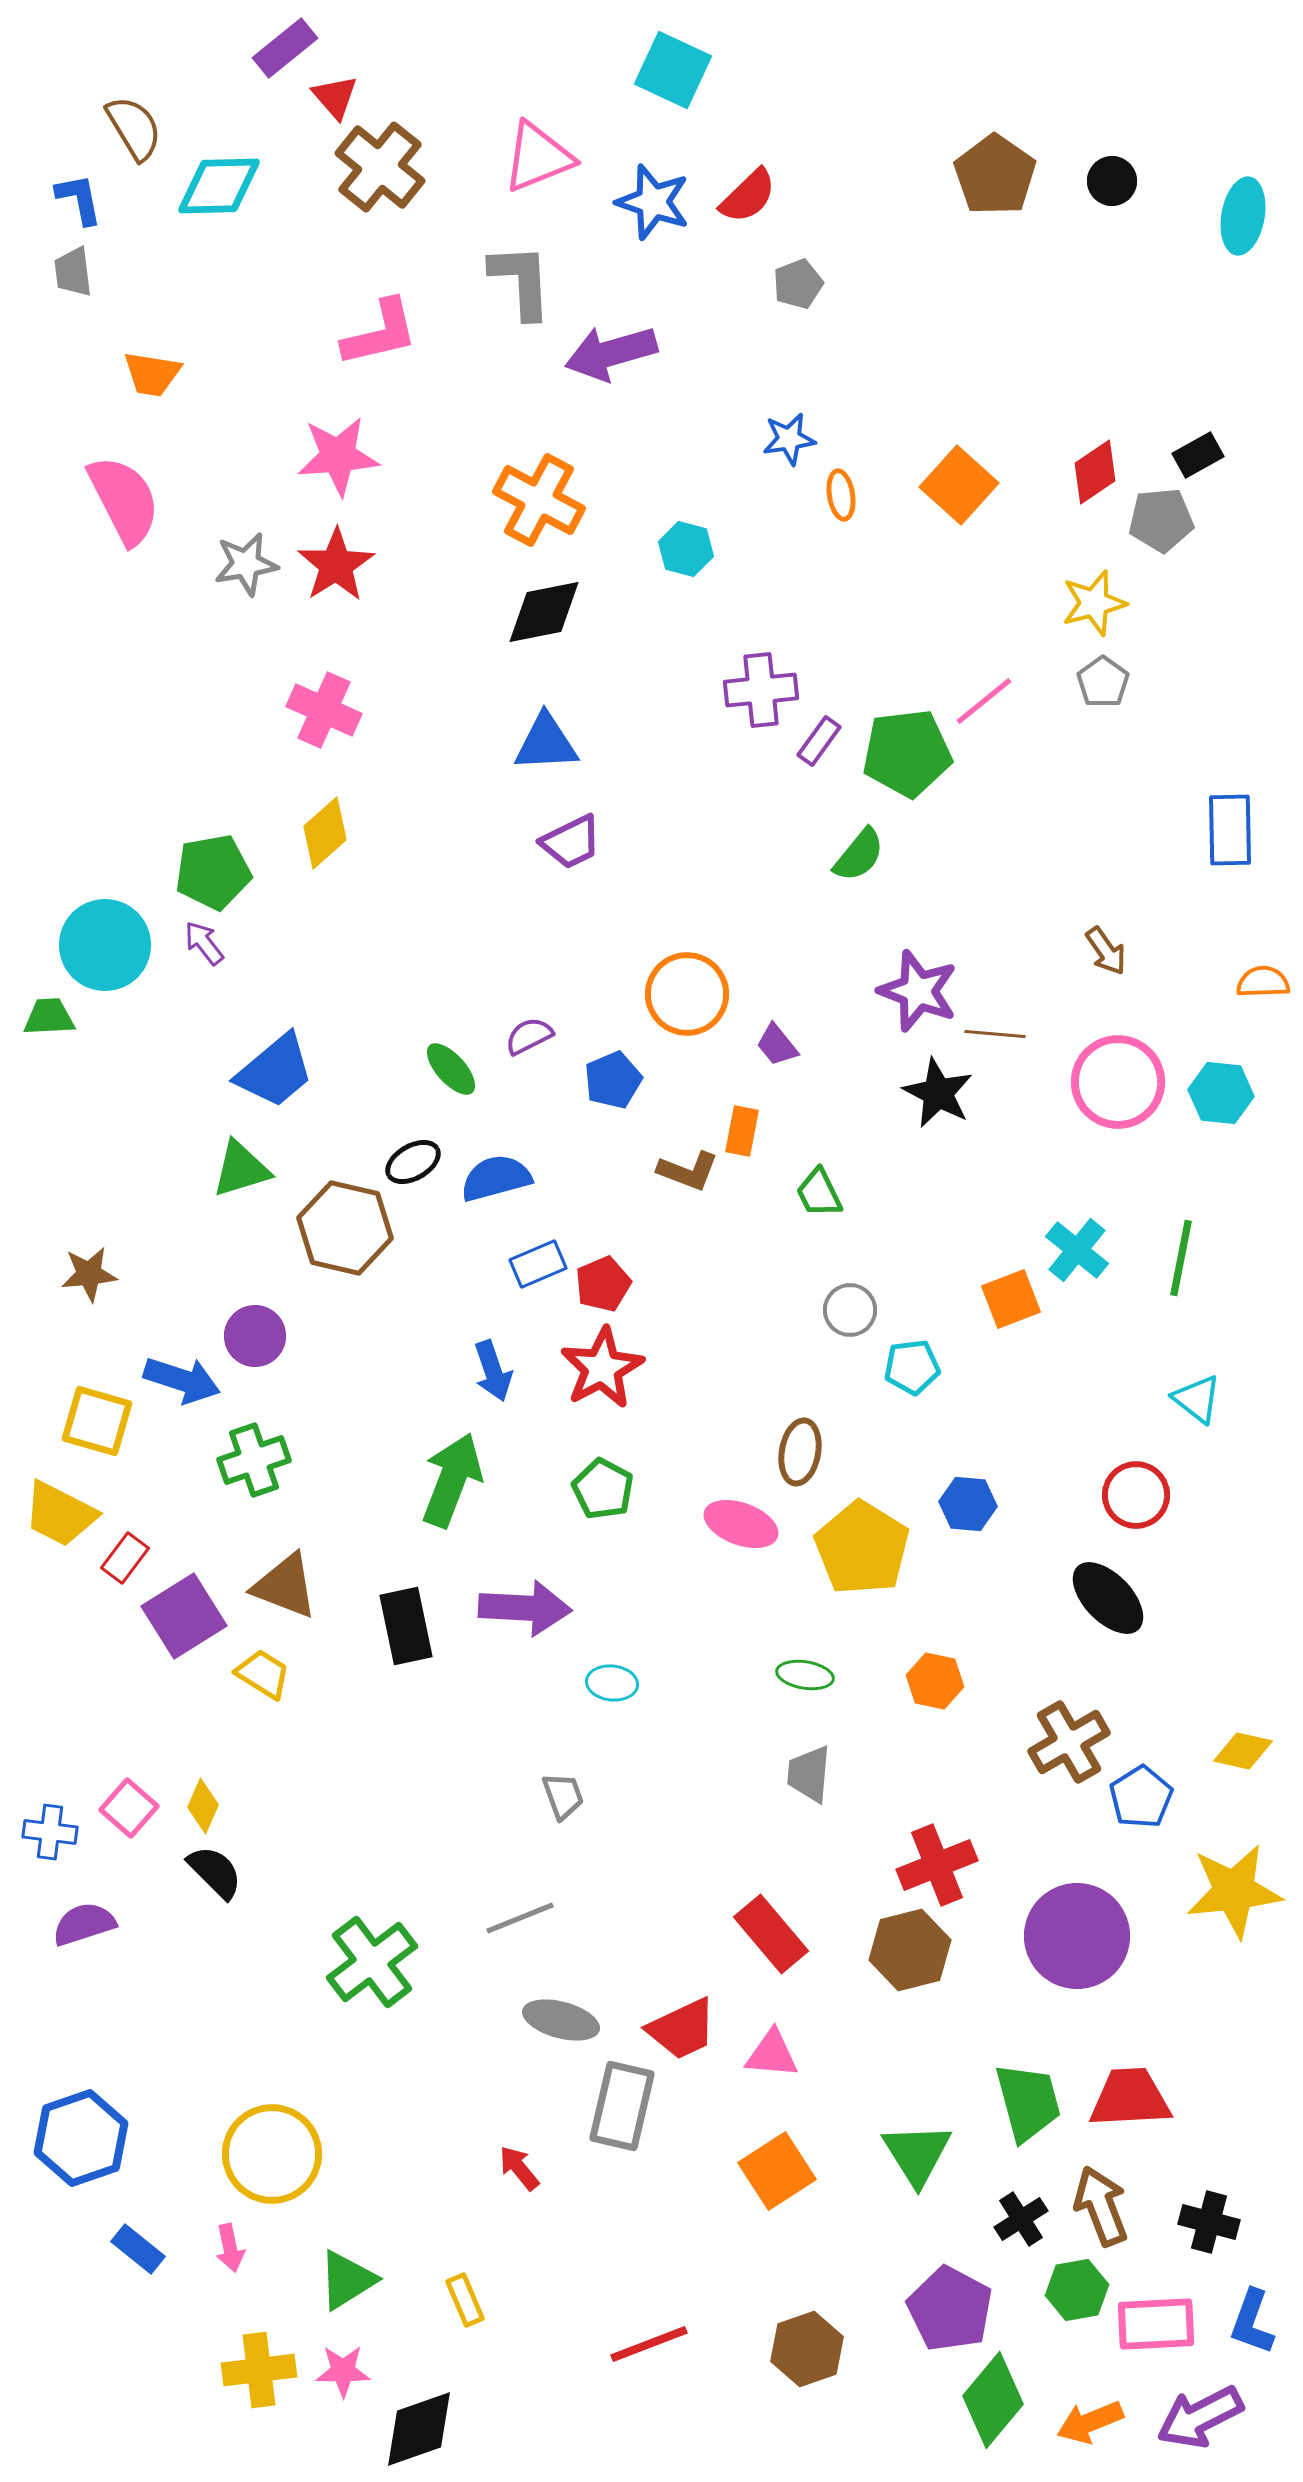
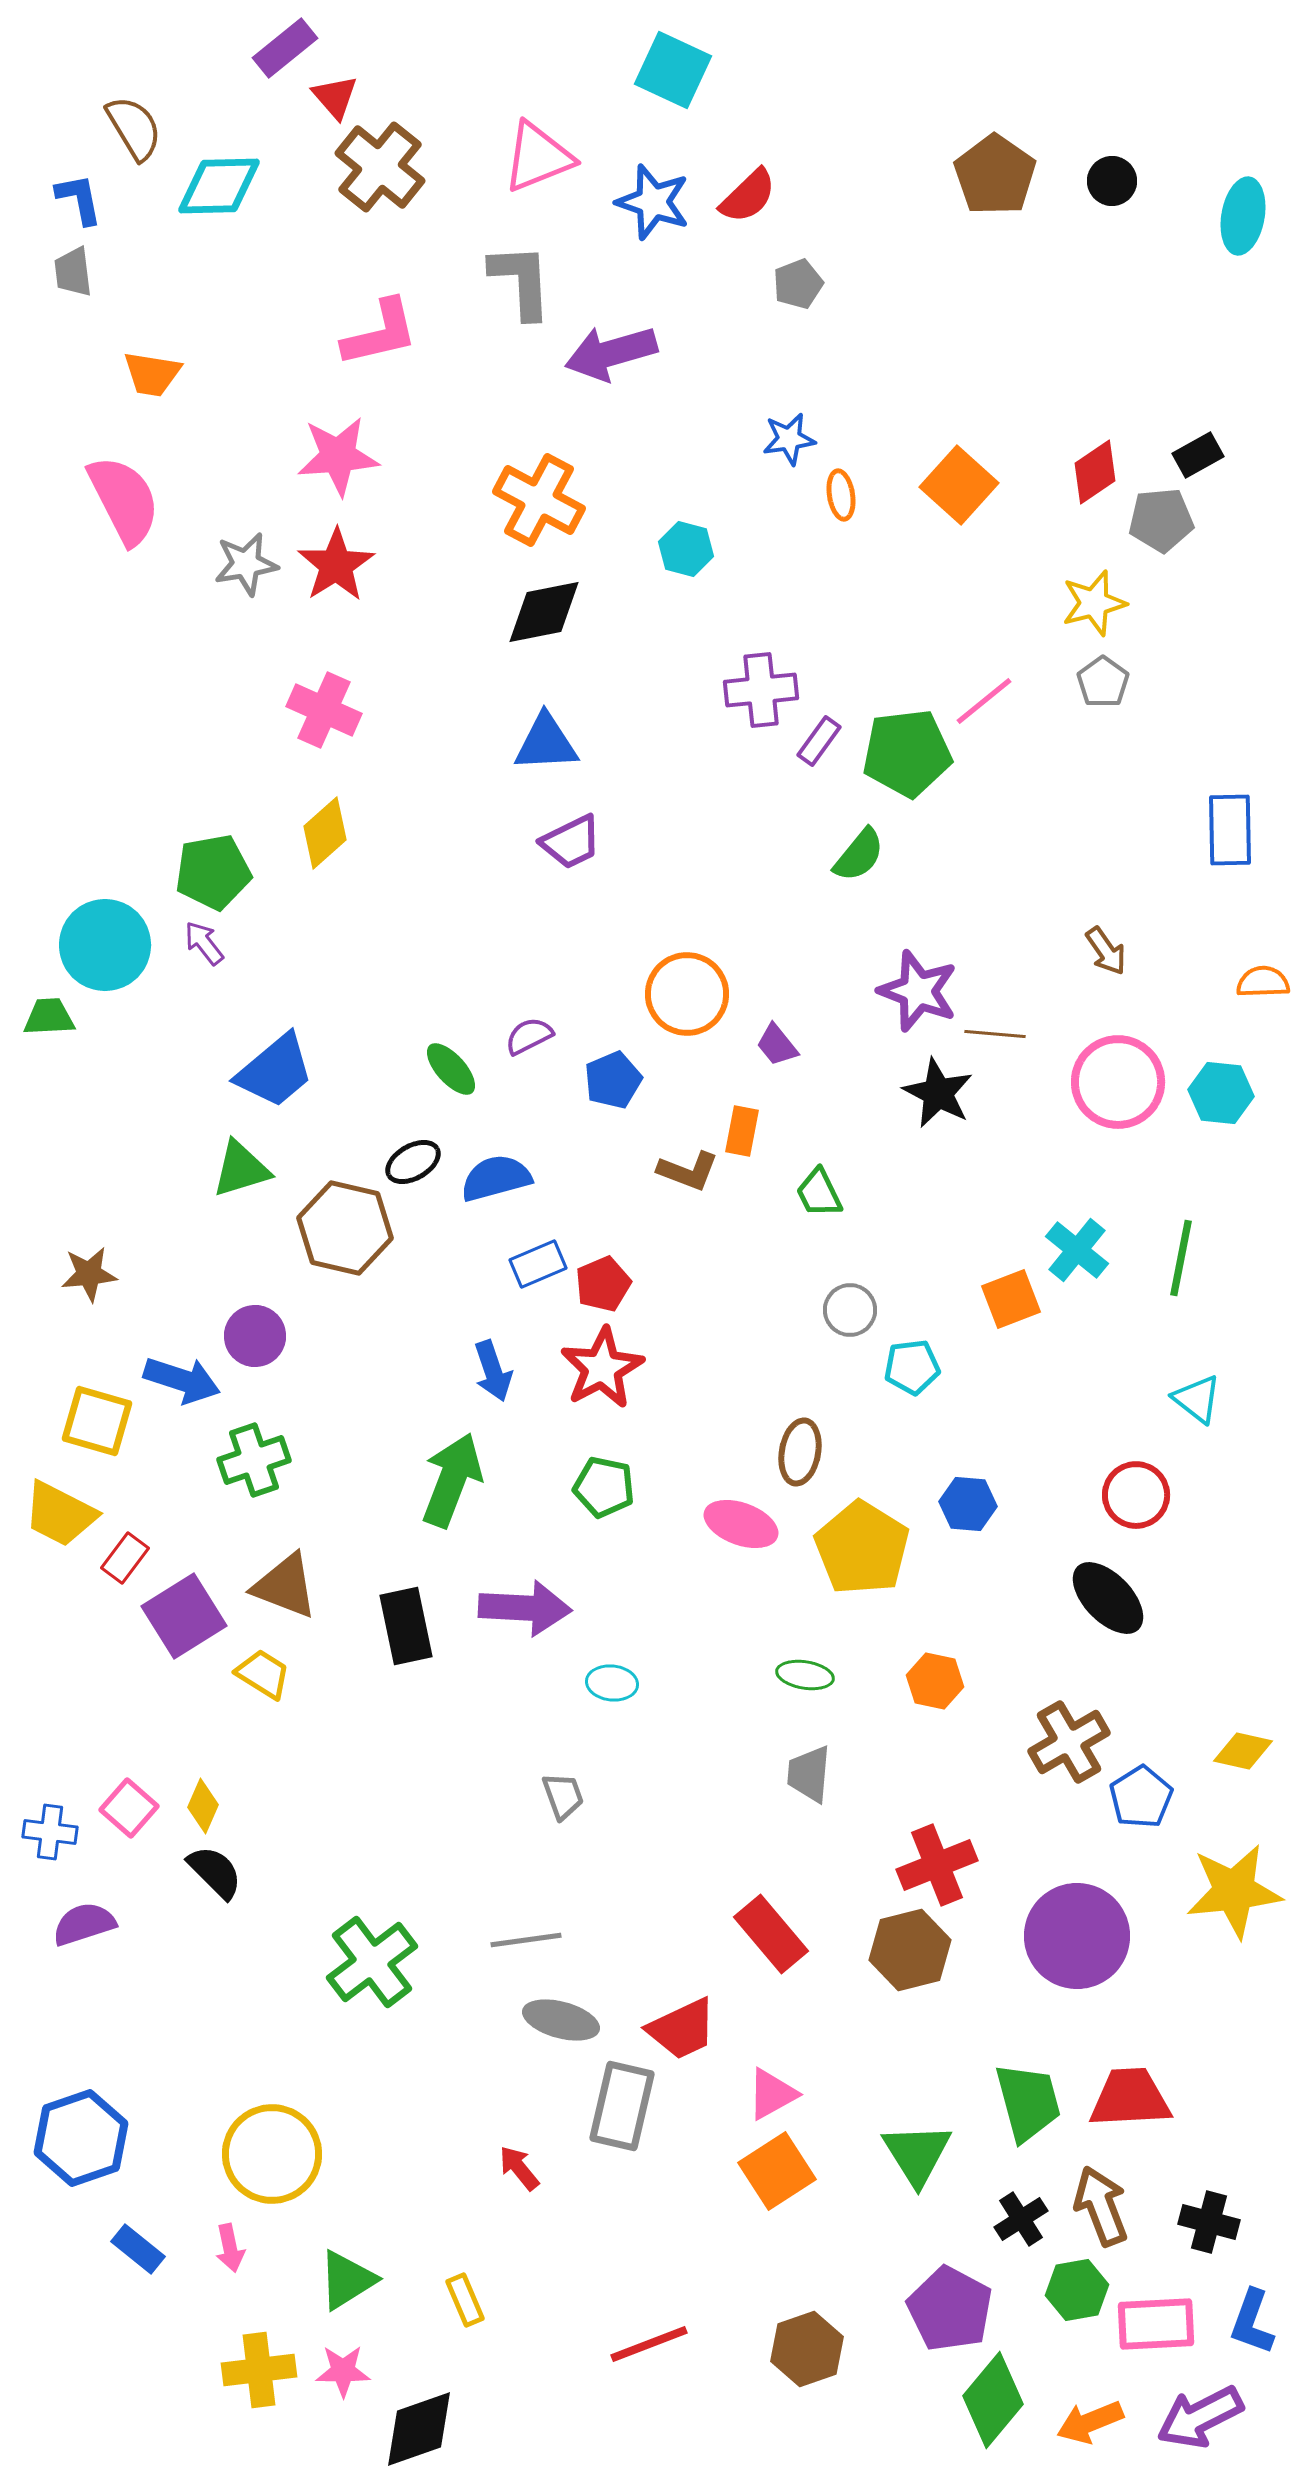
green pentagon at (603, 1489): moved 1 px right, 2 px up; rotated 16 degrees counterclockwise
gray line at (520, 1918): moved 6 px right, 22 px down; rotated 14 degrees clockwise
pink triangle at (772, 2054): moved 40 px down; rotated 34 degrees counterclockwise
